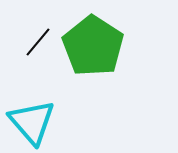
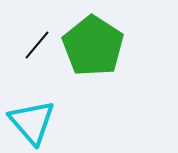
black line: moved 1 px left, 3 px down
